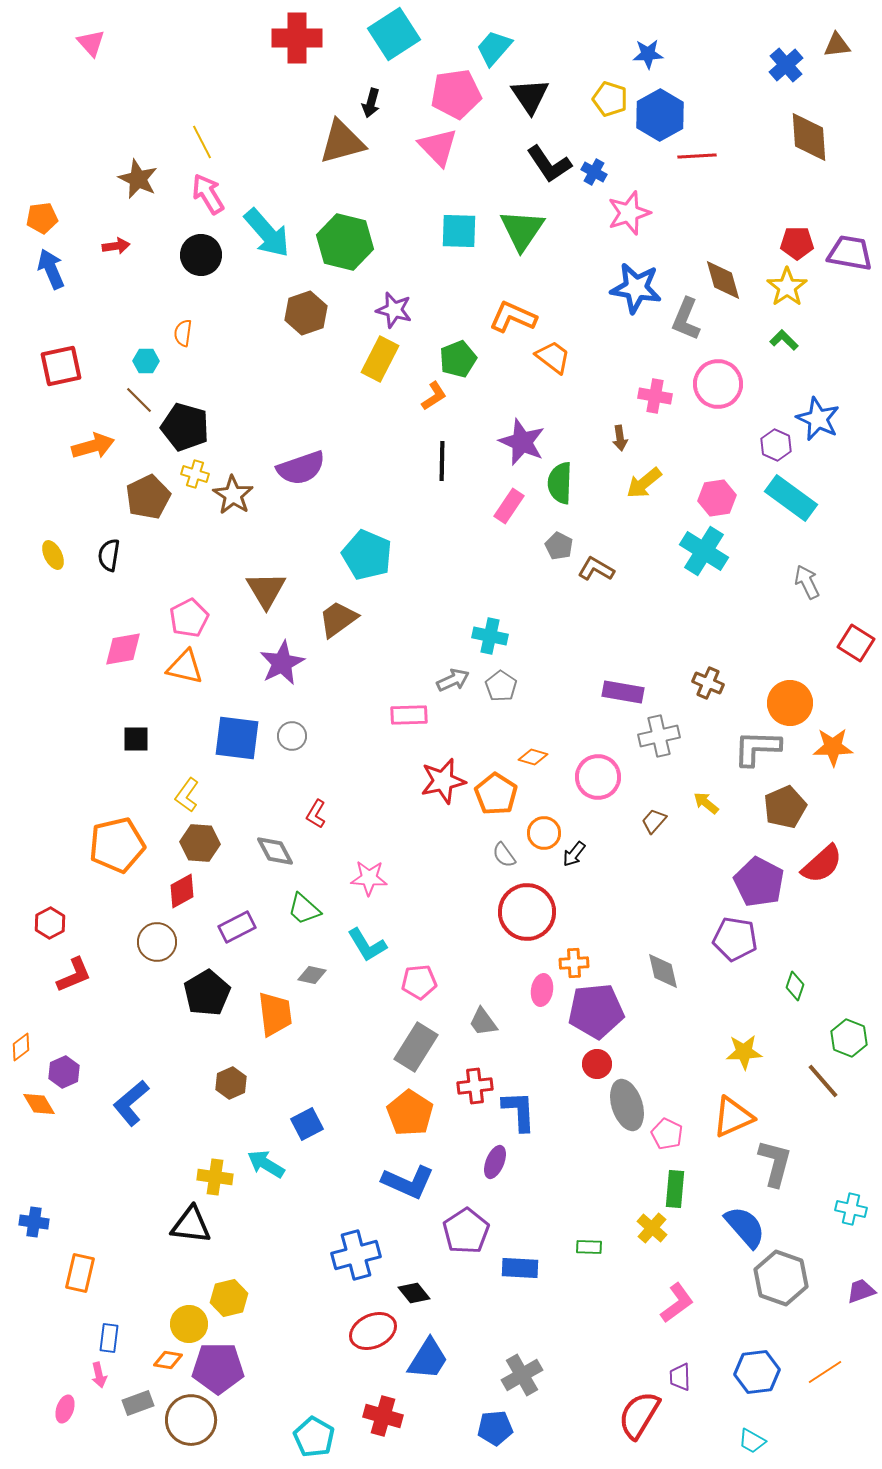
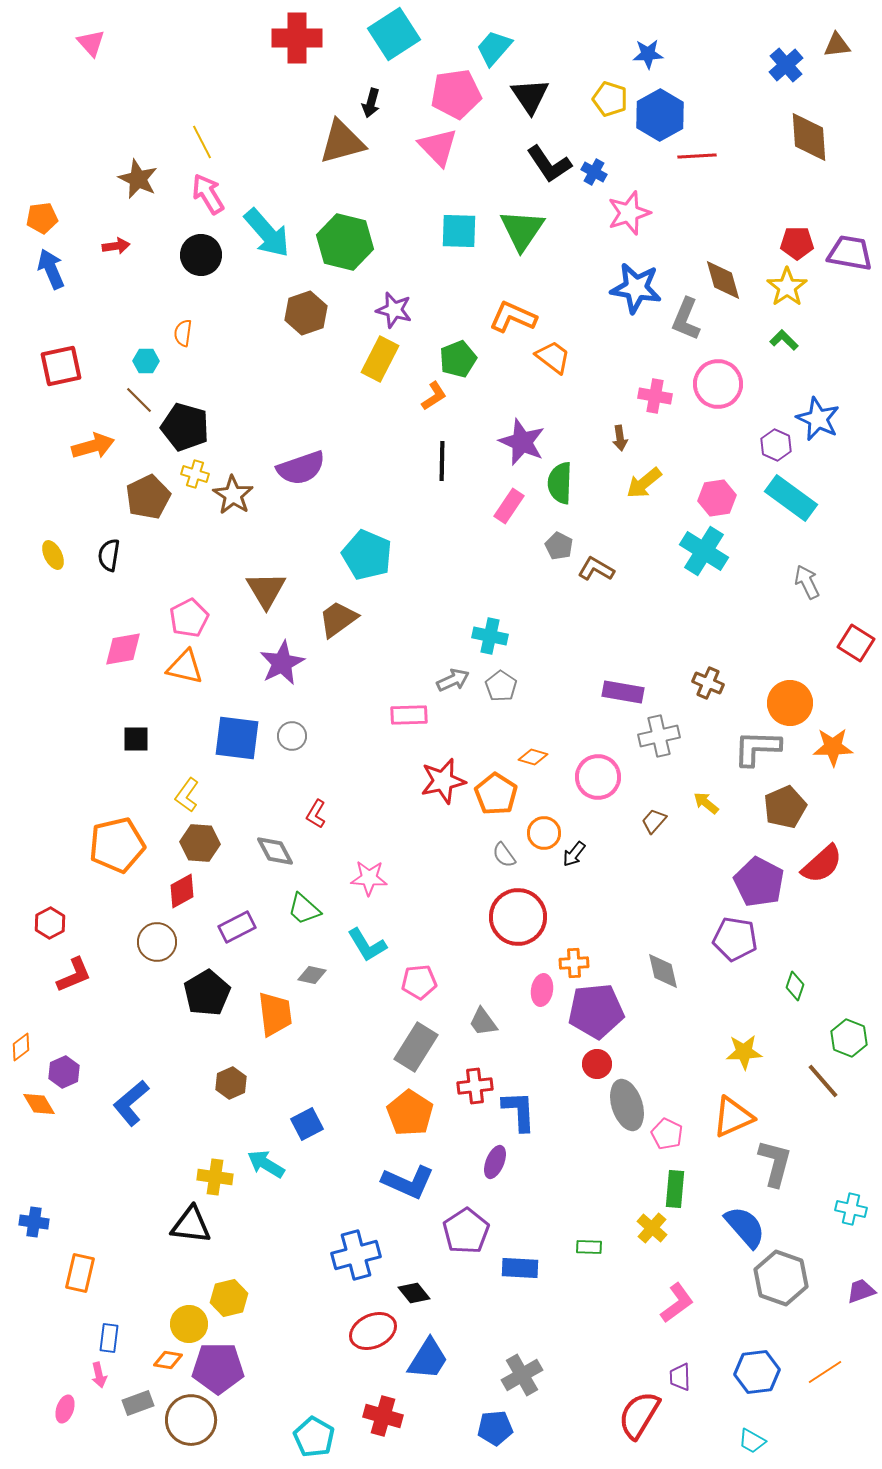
red circle at (527, 912): moved 9 px left, 5 px down
